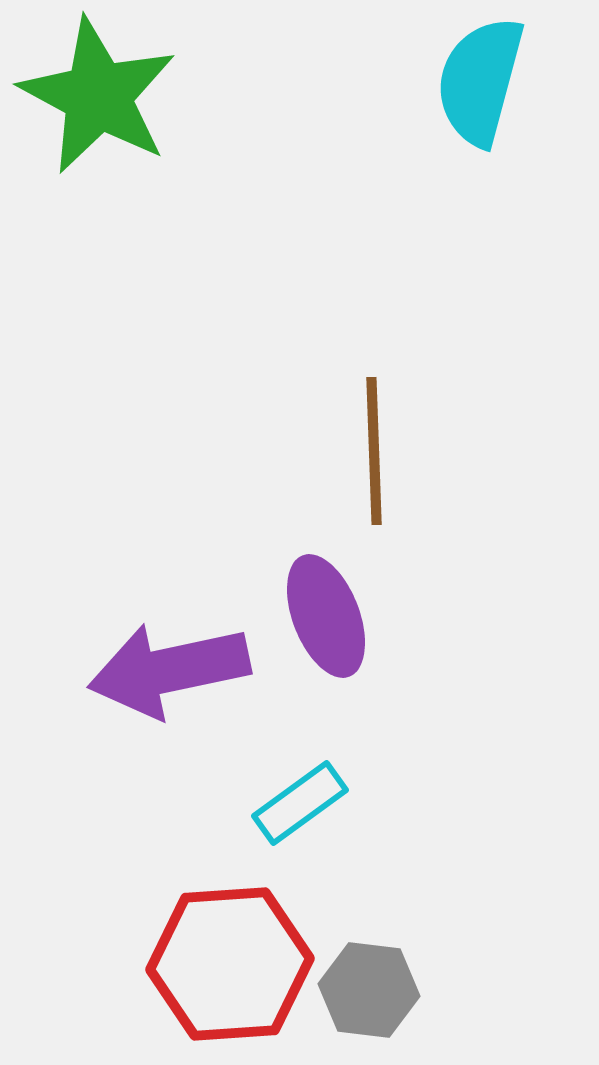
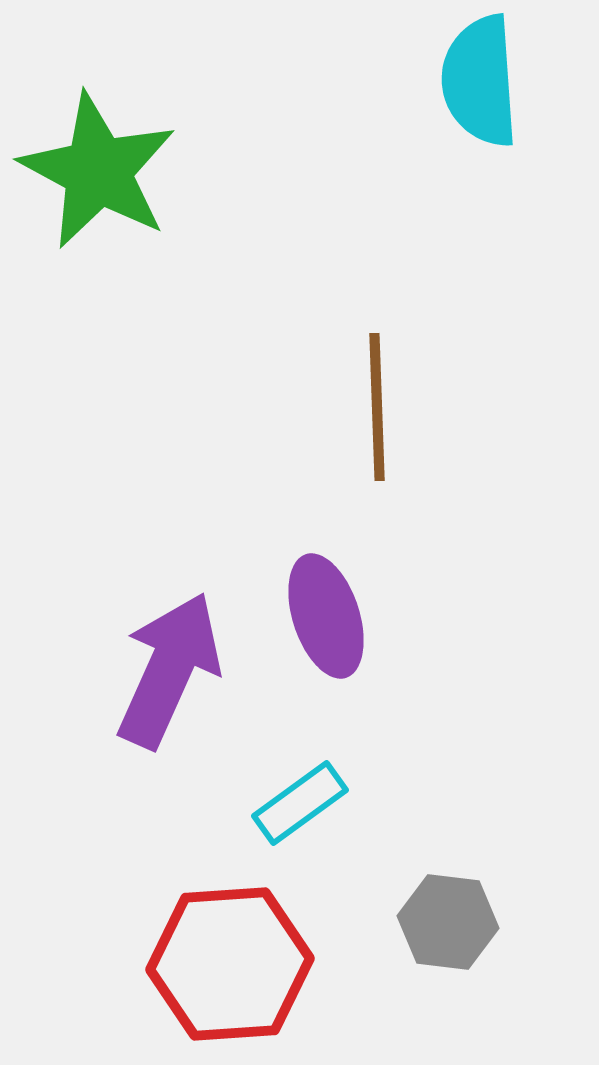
cyan semicircle: rotated 19 degrees counterclockwise
green star: moved 75 px down
brown line: moved 3 px right, 44 px up
purple ellipse: rotated 3 degrees clockwise
purple arrow: rotated 126 degrees clockwise
gray hexagon: moved 79 px right, 68 px up
